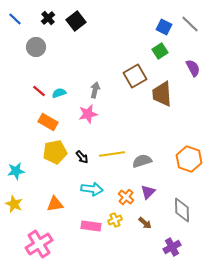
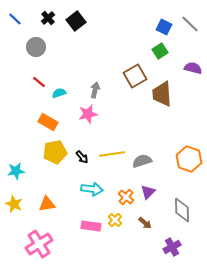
purple semicircle: rotated 48 degrees counterclockwise
red line: moved 9 px up
orange triangle: moved 8 px left
yellow cross: rotated 24 degrees counterclockwise
